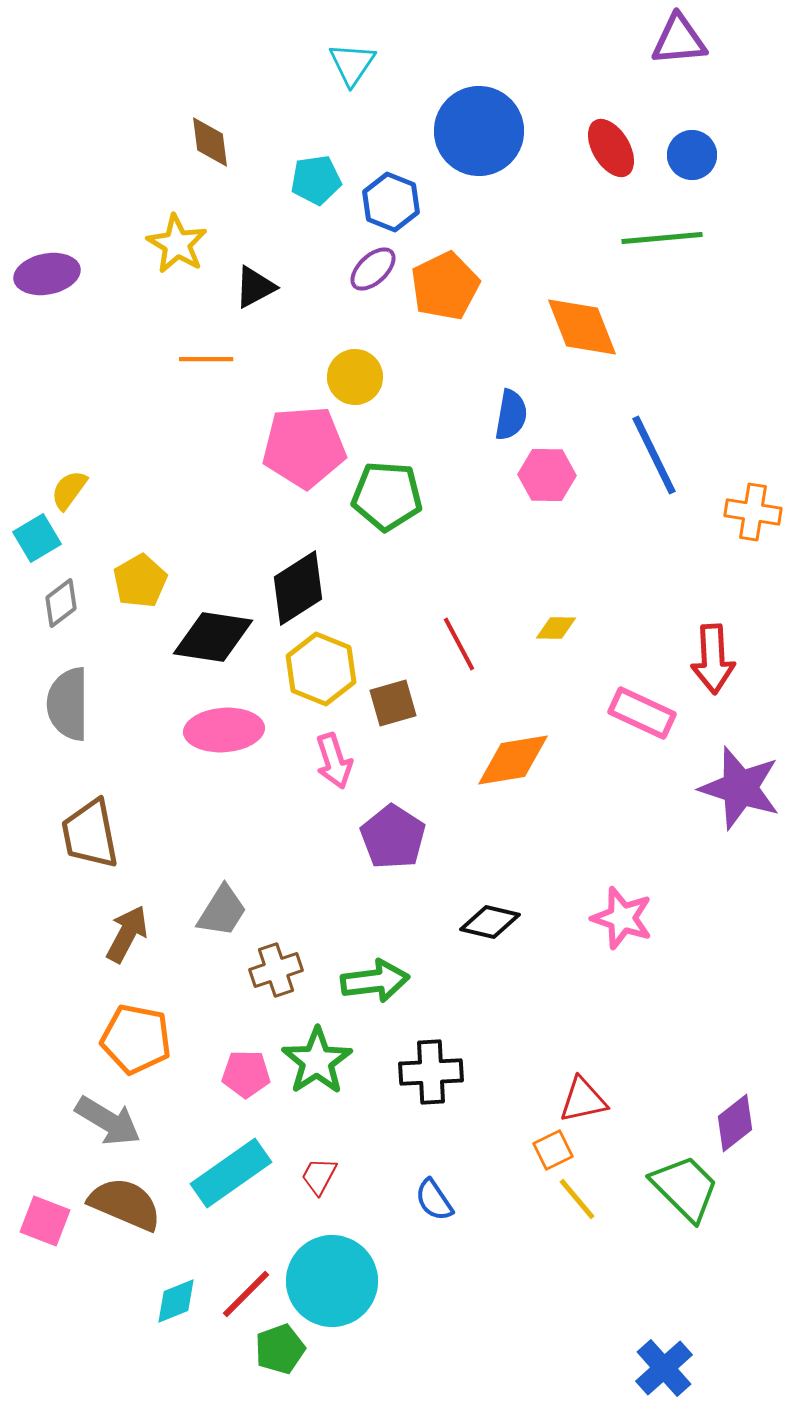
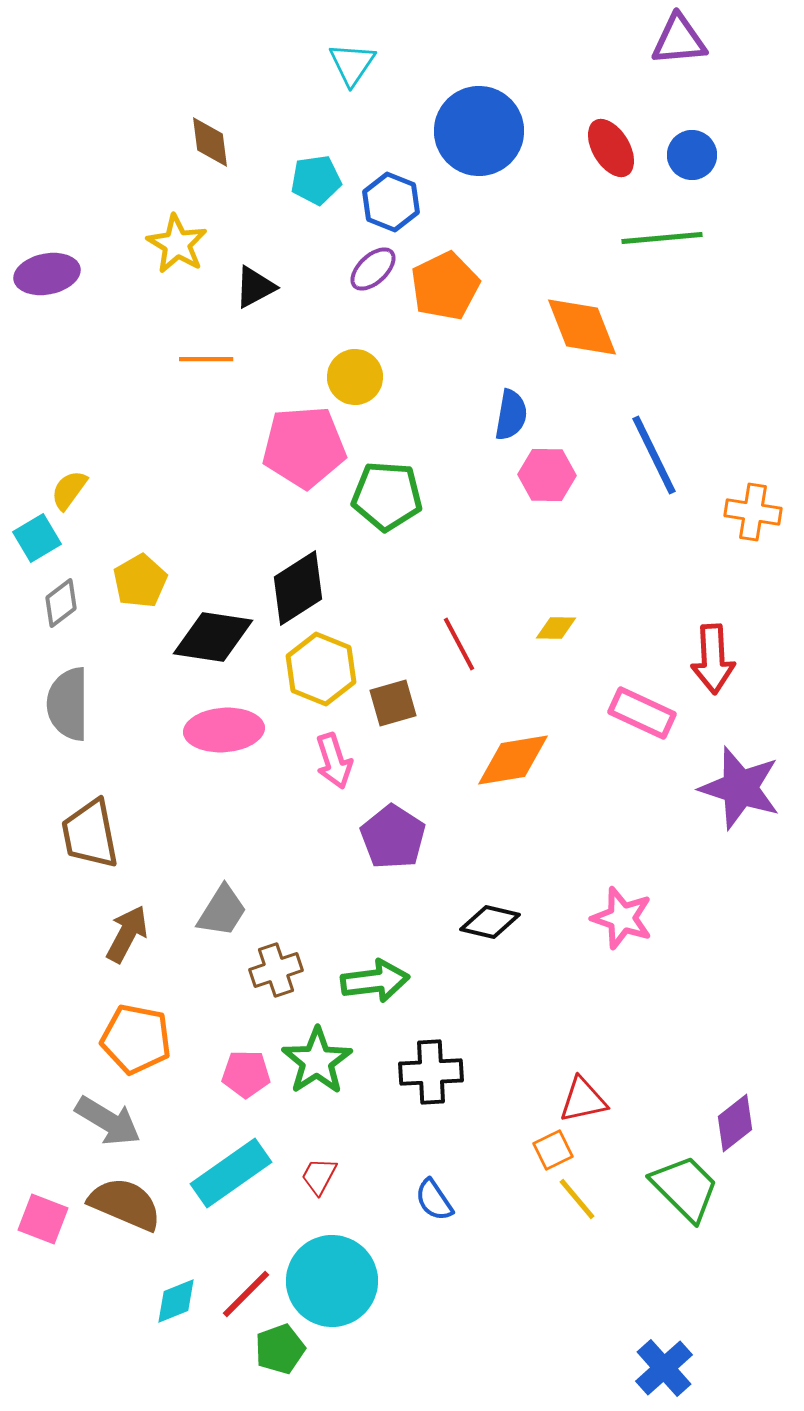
pink square at (45, 1221): moved 2 px left, 2 px up
